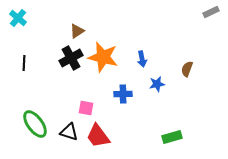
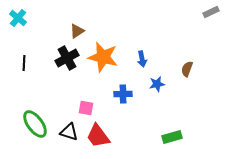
black cross: moved 4 px left
